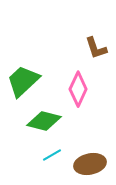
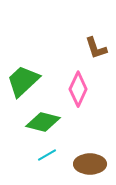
green diamond: moved 1 px left, 1 px down
cyan line: moved 5 px left
brown ellipse: rotated 12 degrees clockwise
